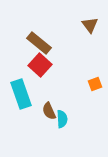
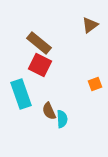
brown triangle: rotated 30 degrees clockwise
red square: rotated 15 degrees counterclockwise
